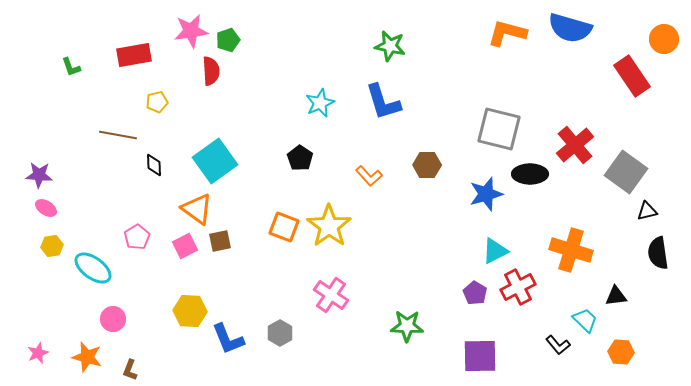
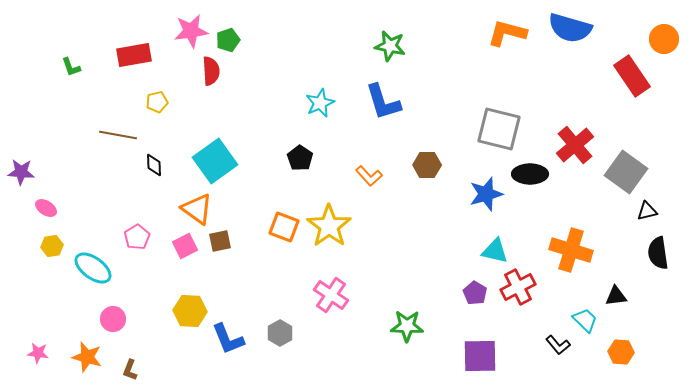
purple star at (39, 175): moved 18 px left, 3 px up
cyan triangle at (495, 251): rotated 40 degrees clockwise
pink star at (38, 353): rotated 30 degrees clockwise
